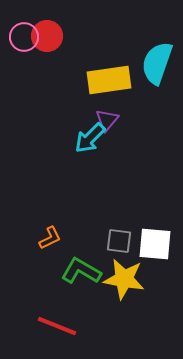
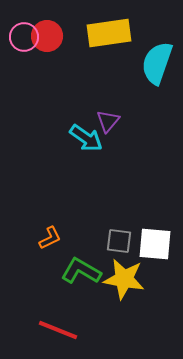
yellow rectangle: moved 47 px up
purple triangle: moved 1 px right, 1 px down
cyan arrow: moved 4 px left; rotated 100 degrees counterclockwise
red line: moved 1 px right, 4 px down
